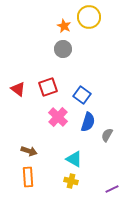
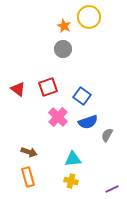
blue square: moved 1 px down
blue semicircle: rotated 54 degrees clockwise
brown arrow: moved 1 px down
cyan triangle: moved 1 px left; rotated 36 degrees counterclockwise
orange rectangle: rotated 12 degrees counterclockwise
